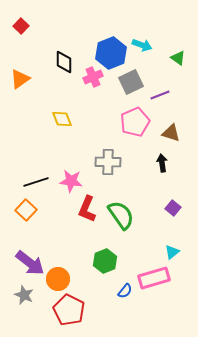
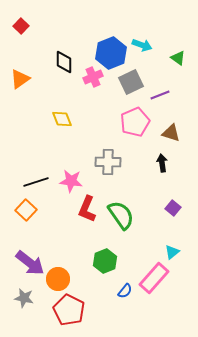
pink rectangle: rotated 32 degrees counterclockwise
gray star: moved 3 px down; rotated 12 degrees counterclockwise
